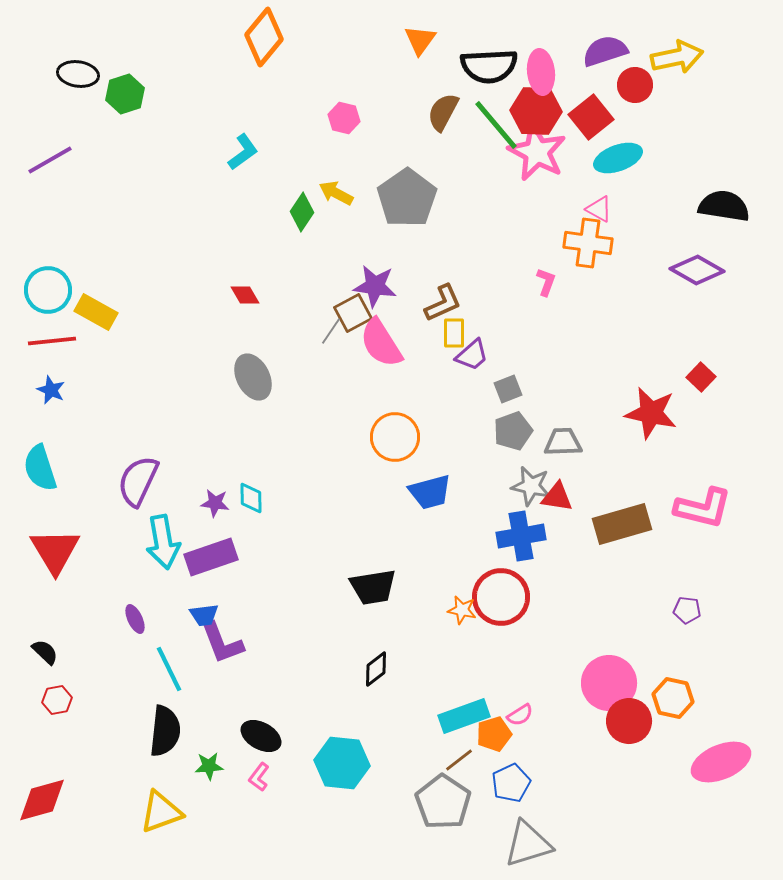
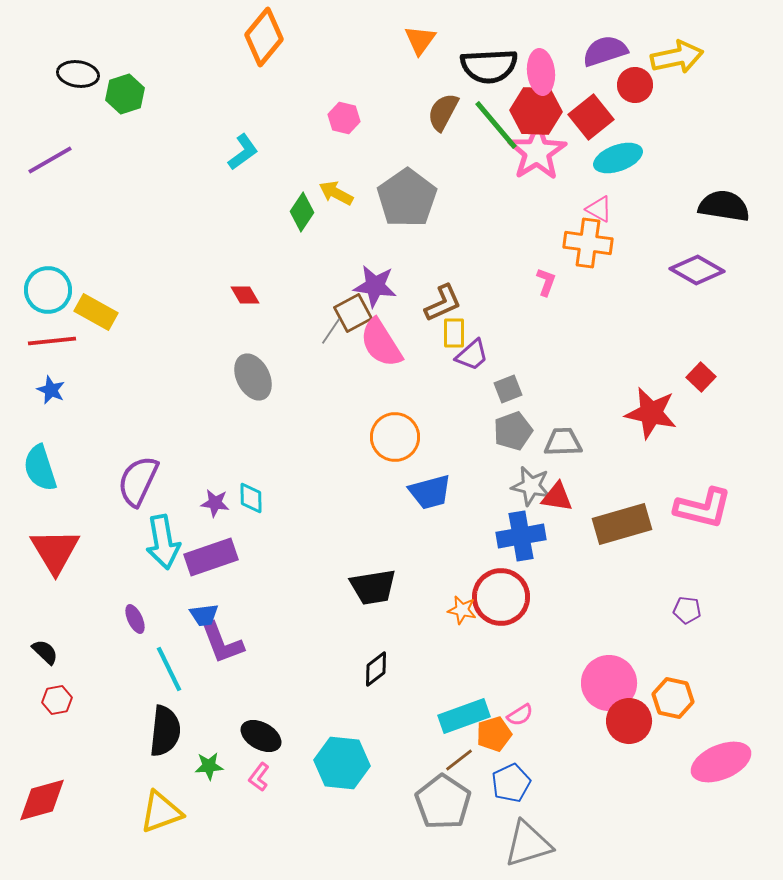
pink star at (537, 152): rotated 12 degrees clockwise
